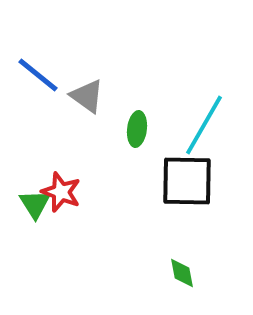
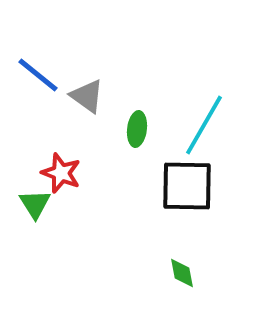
black square: moved 5 px down
red star: moved 19 px up
